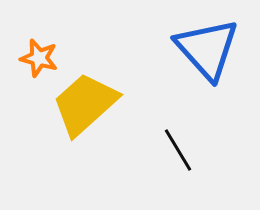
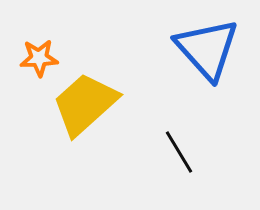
orange star: rotated 18 degrees counterclockwise
black line: moved 1 px right, 2 px down
